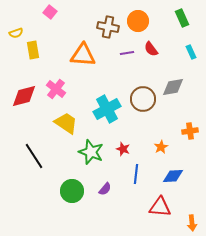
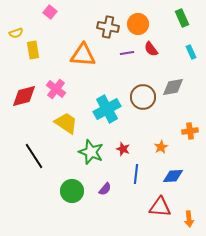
orange circle: moved 3 px down
brown circle: moved 2 px up
orange arrow: moved 3 px left, 4 px up
